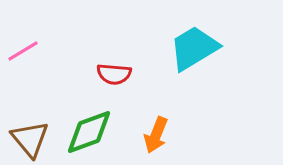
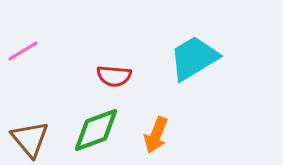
cyan trapezoid: moved 10 px down
red semicircle: moved 2 px down
green diamond: moved 7 px right, 2 px up
